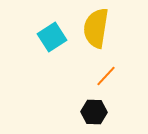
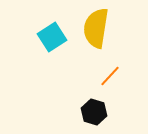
orange line: moved 4 px right
black hexagon: rotated 15 degrees clockwise
